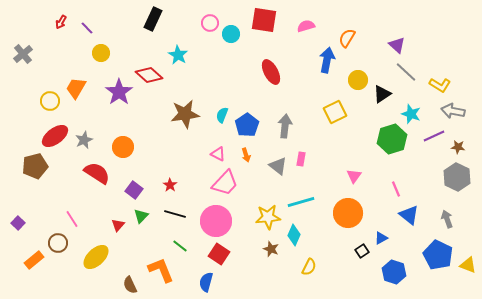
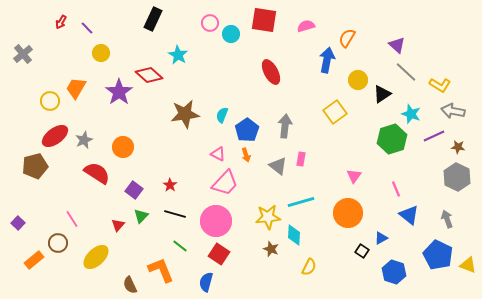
yellow square at (335, 112): rotated 10 degrees counterclockwise
blue pentagon at (247, 125): moved 5 px down
cyan diamond at (294, 235): rotated 20 degrees counterclockwise
black square at (362, 251): rotated 24 degrees counterclockwise
